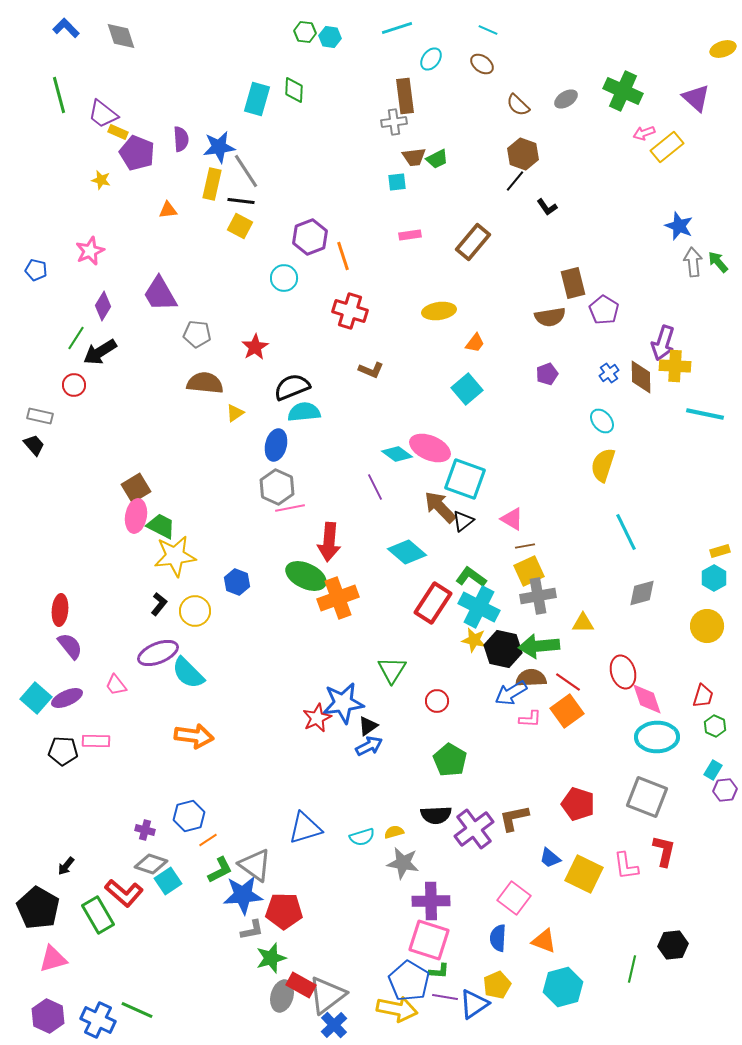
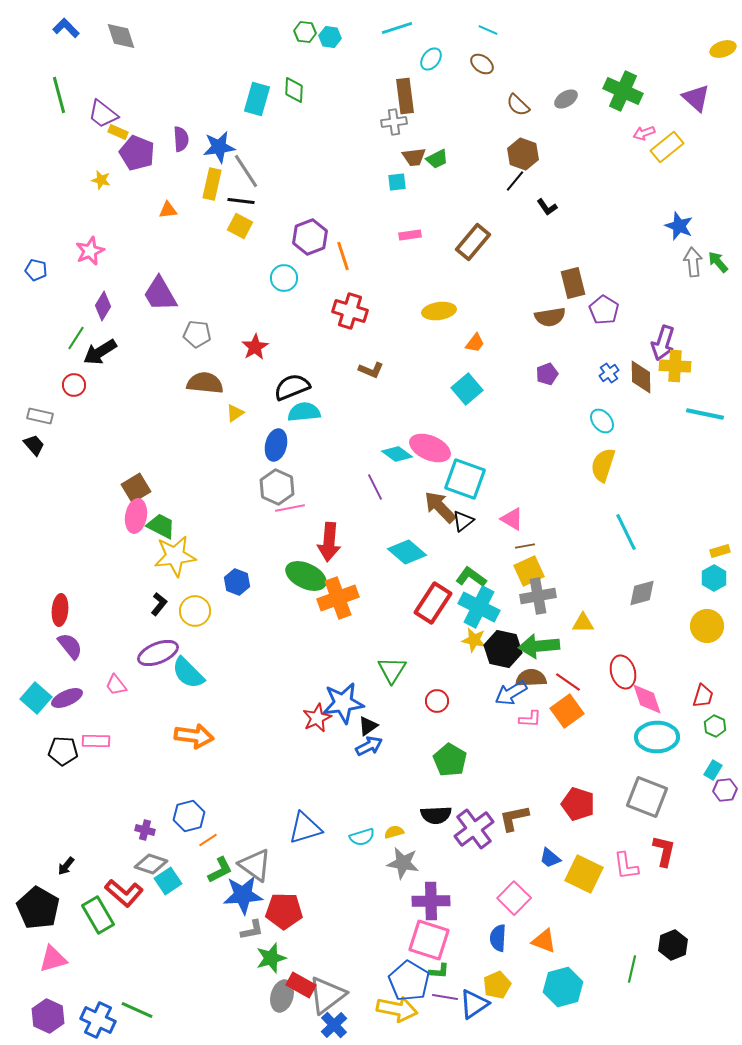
pink square at (514, 898): rotated 8 degrees clockwise
black hexagon at (673, 945): rotated 16 degrees counterclockwise
